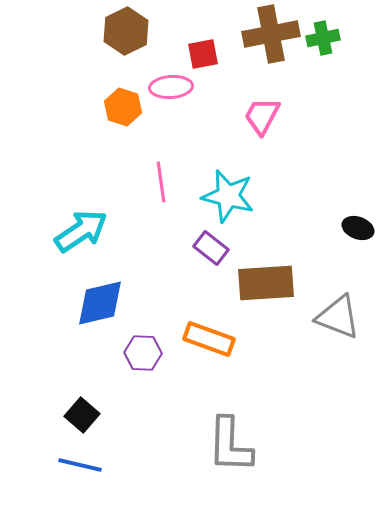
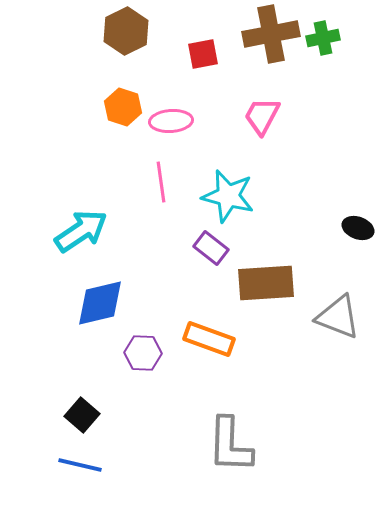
pink ellipse: moved 34 px down
